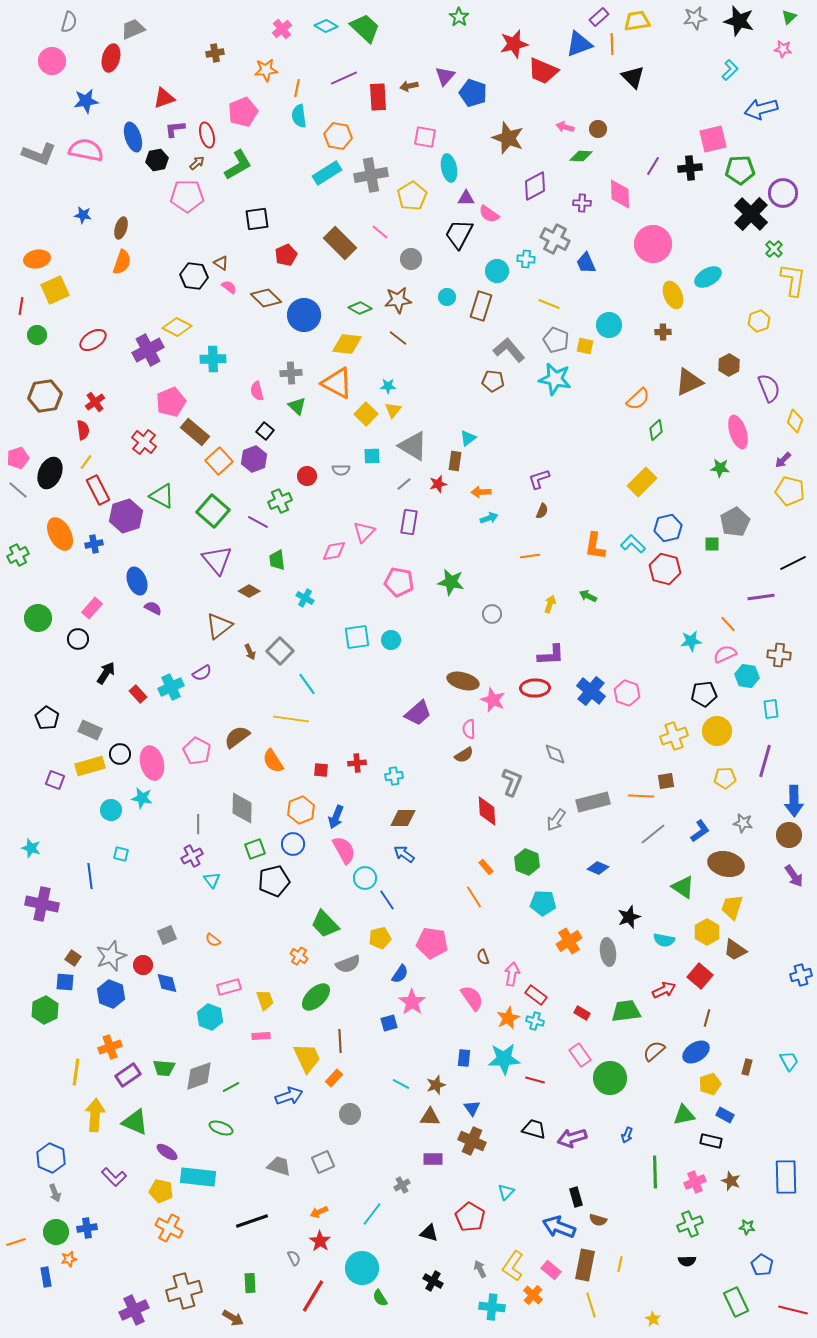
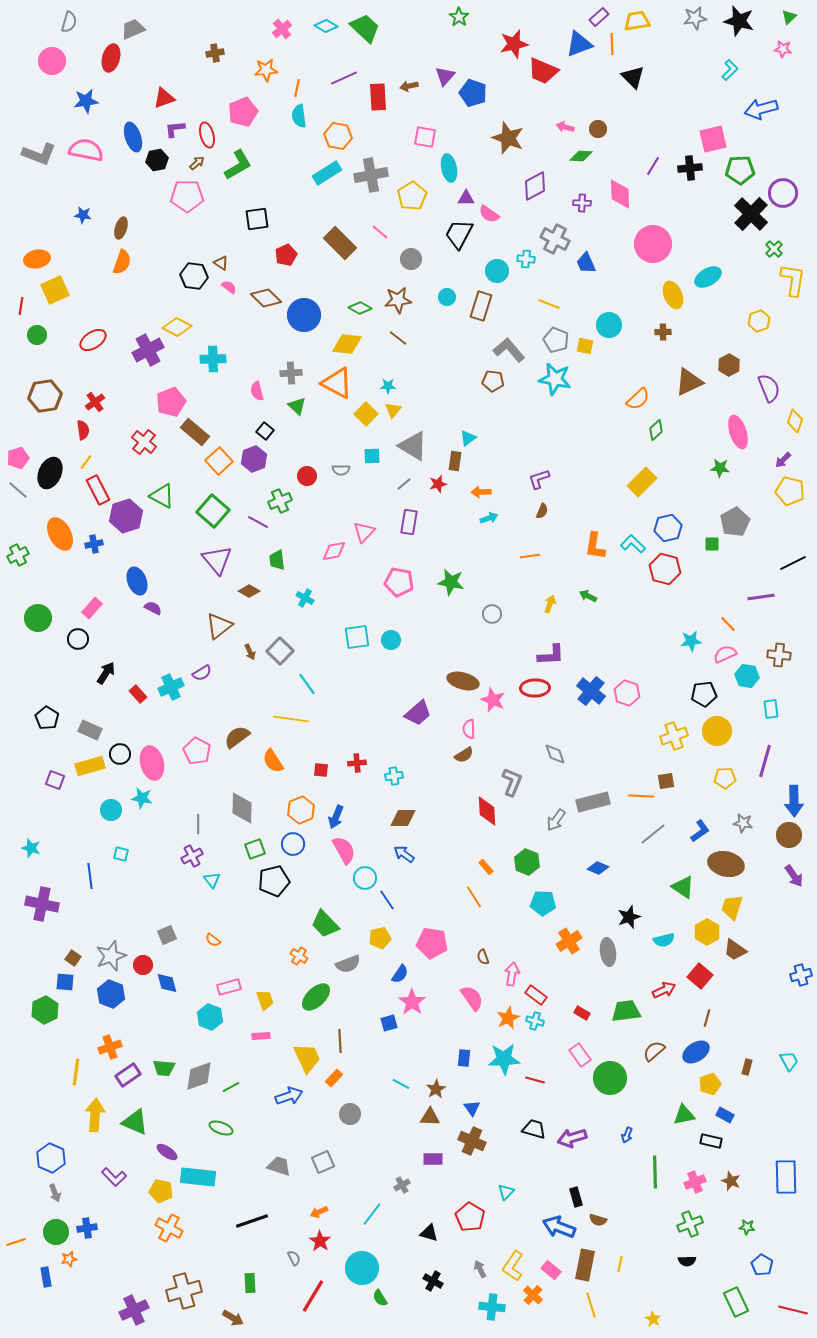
cyan semicircle at (664, 940): rotated 25 degrees counterclockwise
brown star at (436, 1085): moved 4 px down; rotated 12 degrees counterclockwise
